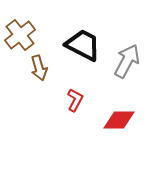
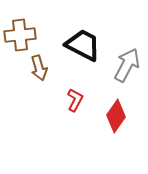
brown cross: rotated 32 degrees clockwise
gray arrow: moved 4 px down
red diamond: moved 3 px left, 4 px up; rotated 56 degrees counterclockwise
